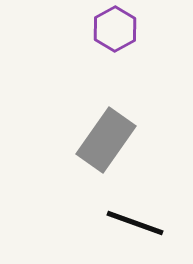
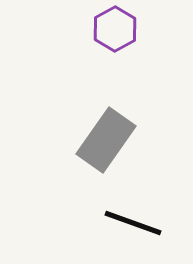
black line: moved 2 px left
